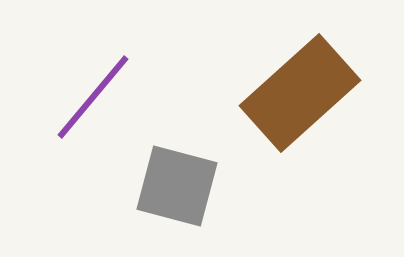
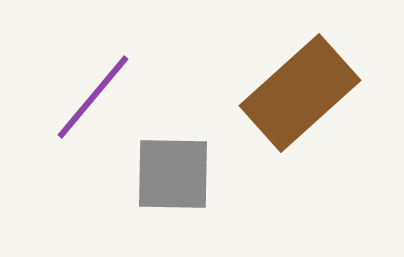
gray square: moved 4 px left, 12 px up; rotated 14 degrees counterclockwise
